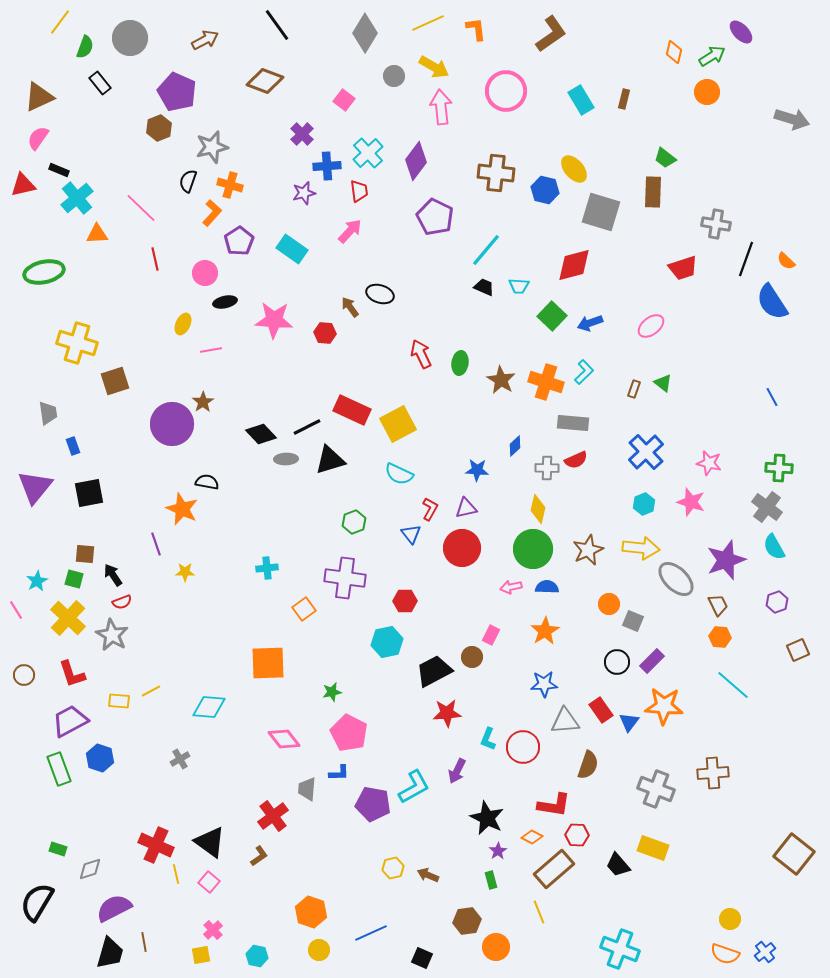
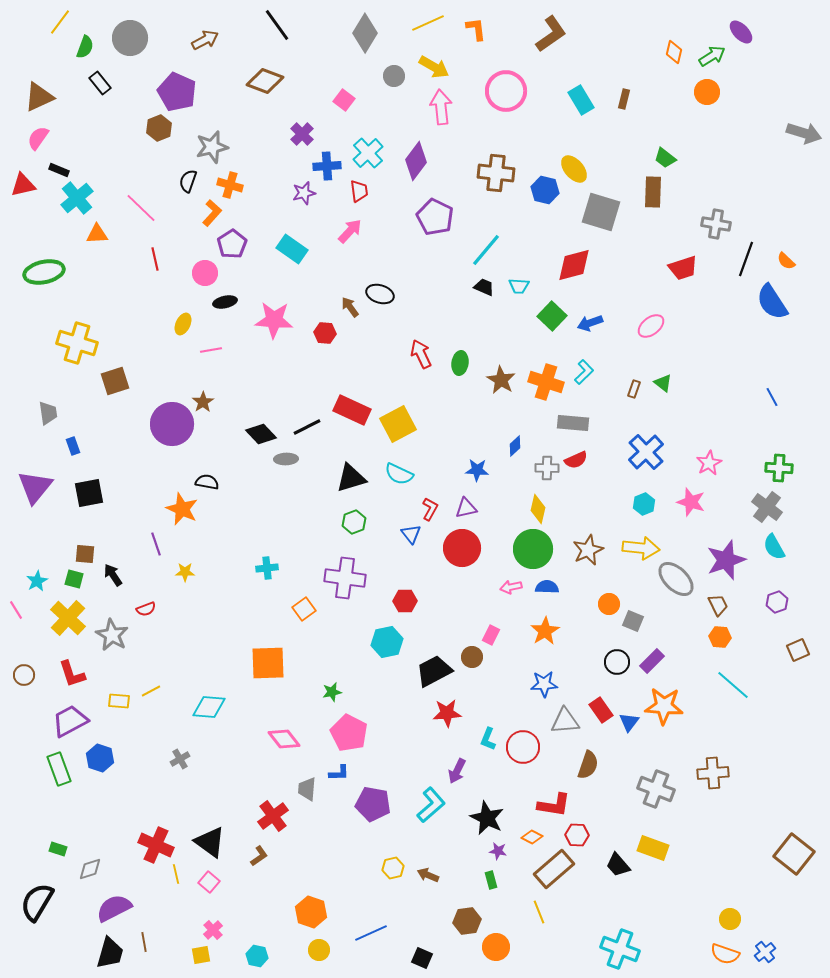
gray arrow at (792, 119): moved 12 px right, 14 px down
purple pentagon at (239, 241): moved 7 px left, 3 px down
black triangle at (330, 460): moved 21 px right, 18 px down
pink star at (709, 463): rotated 30 degrees clockwise
red semicircle at (122, 602): moved 24 px right, 7 px down
cyan L-shape at (414, 787): moved 17 px right, 18 px down; rotated 12 degrees counterclockwise
purple star at (498, 851): rotated 30 degrees counterclockwise
